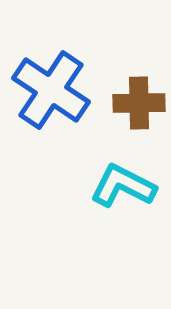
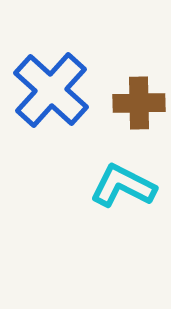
blue cross: rotated 8 degrees clockwise
